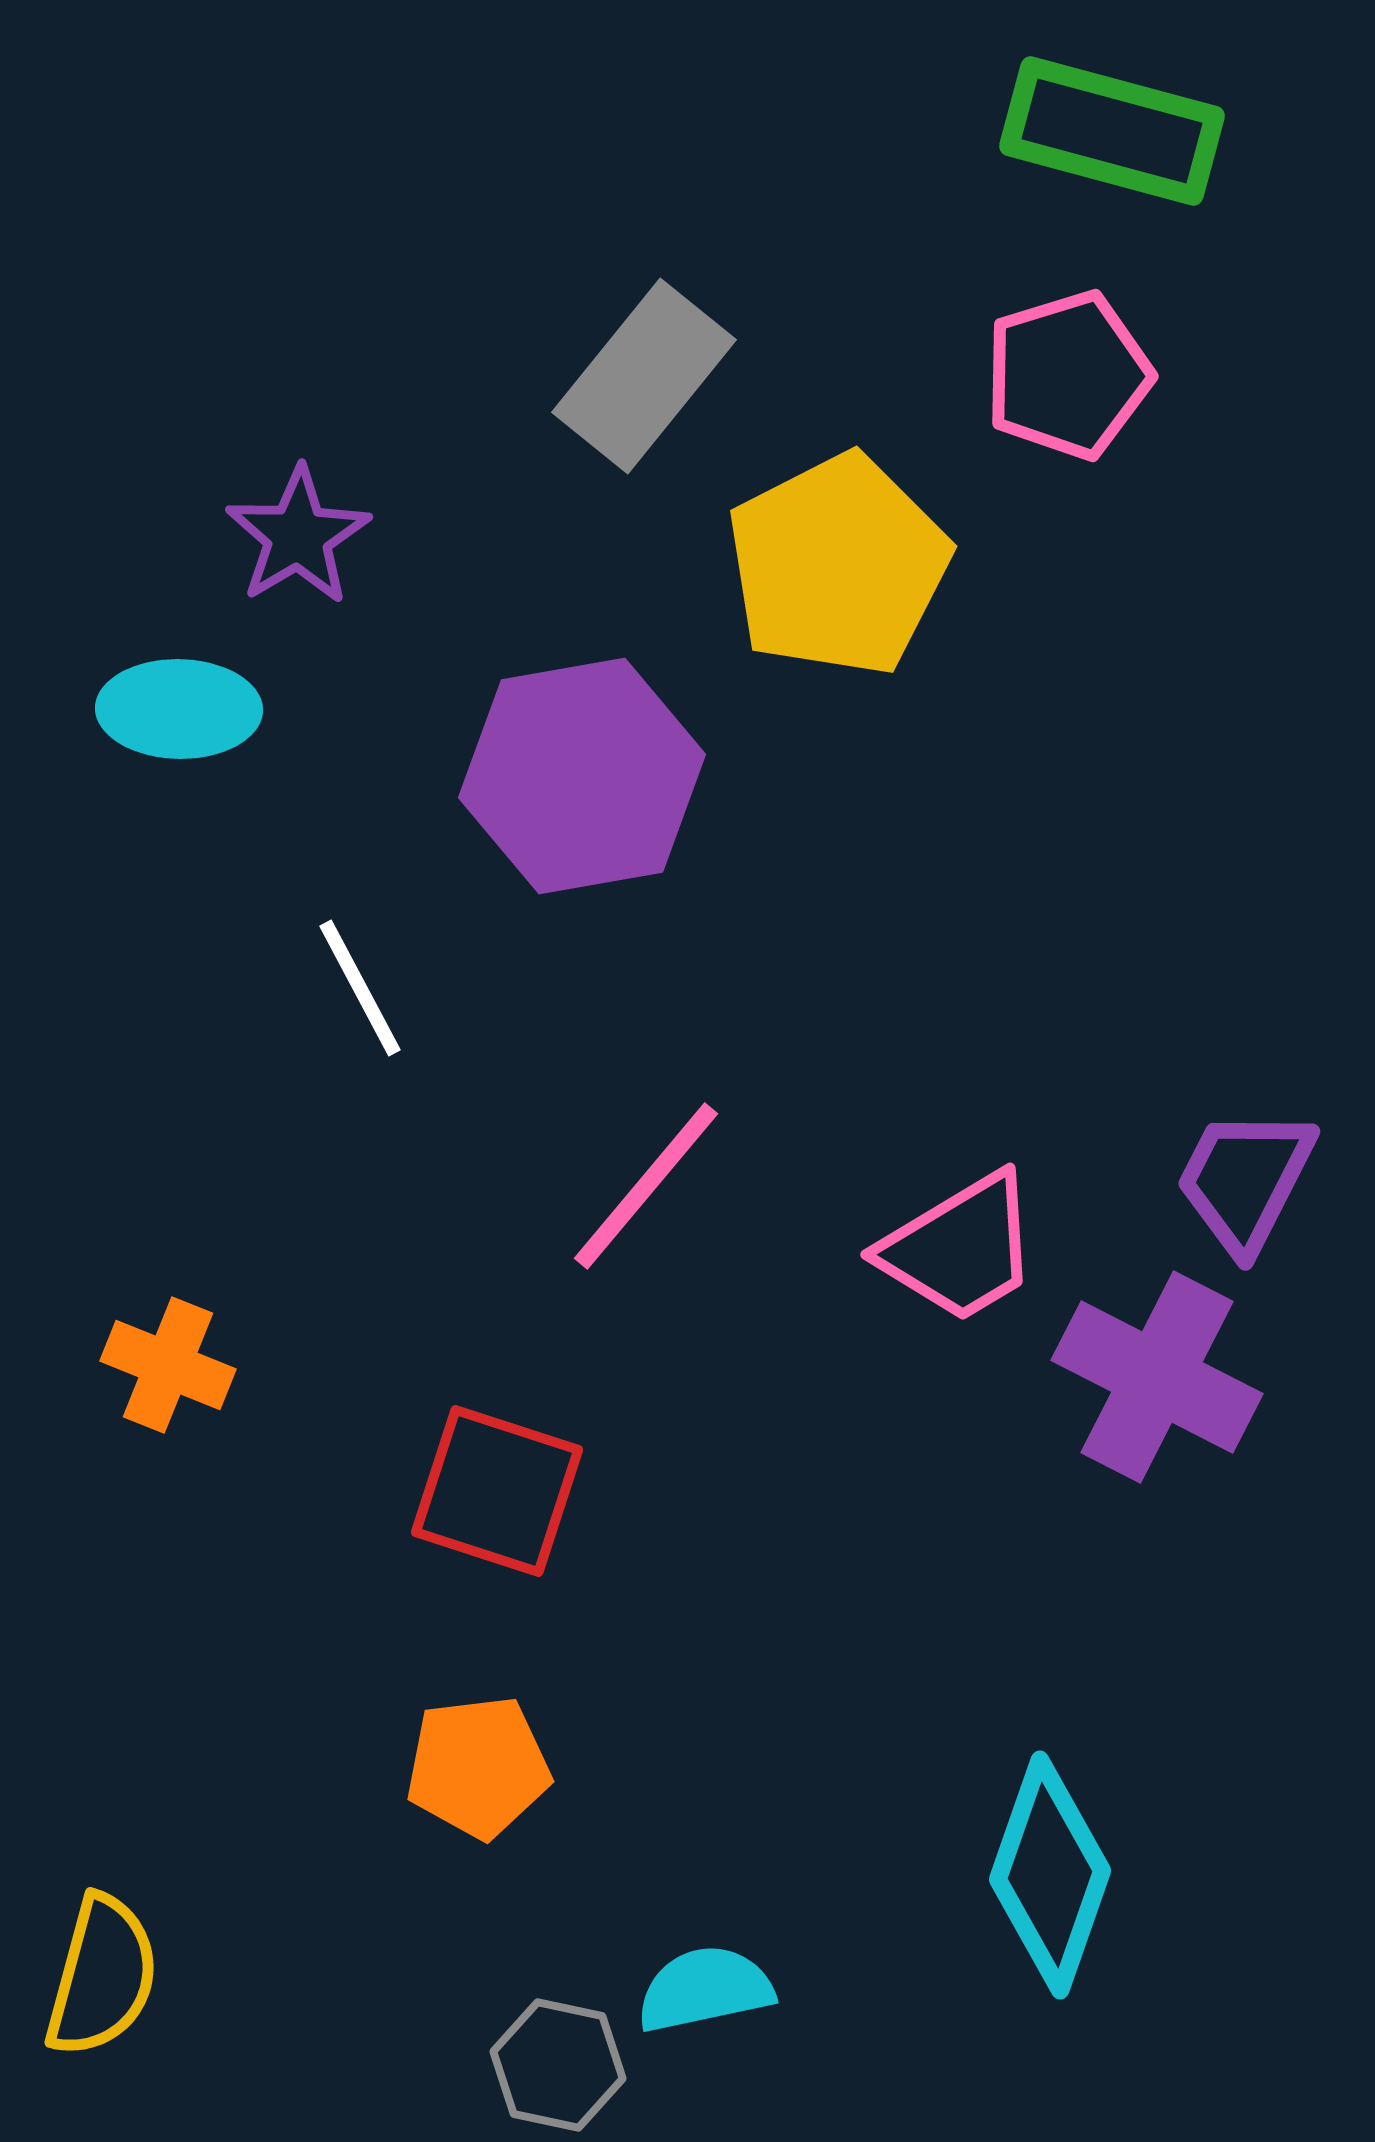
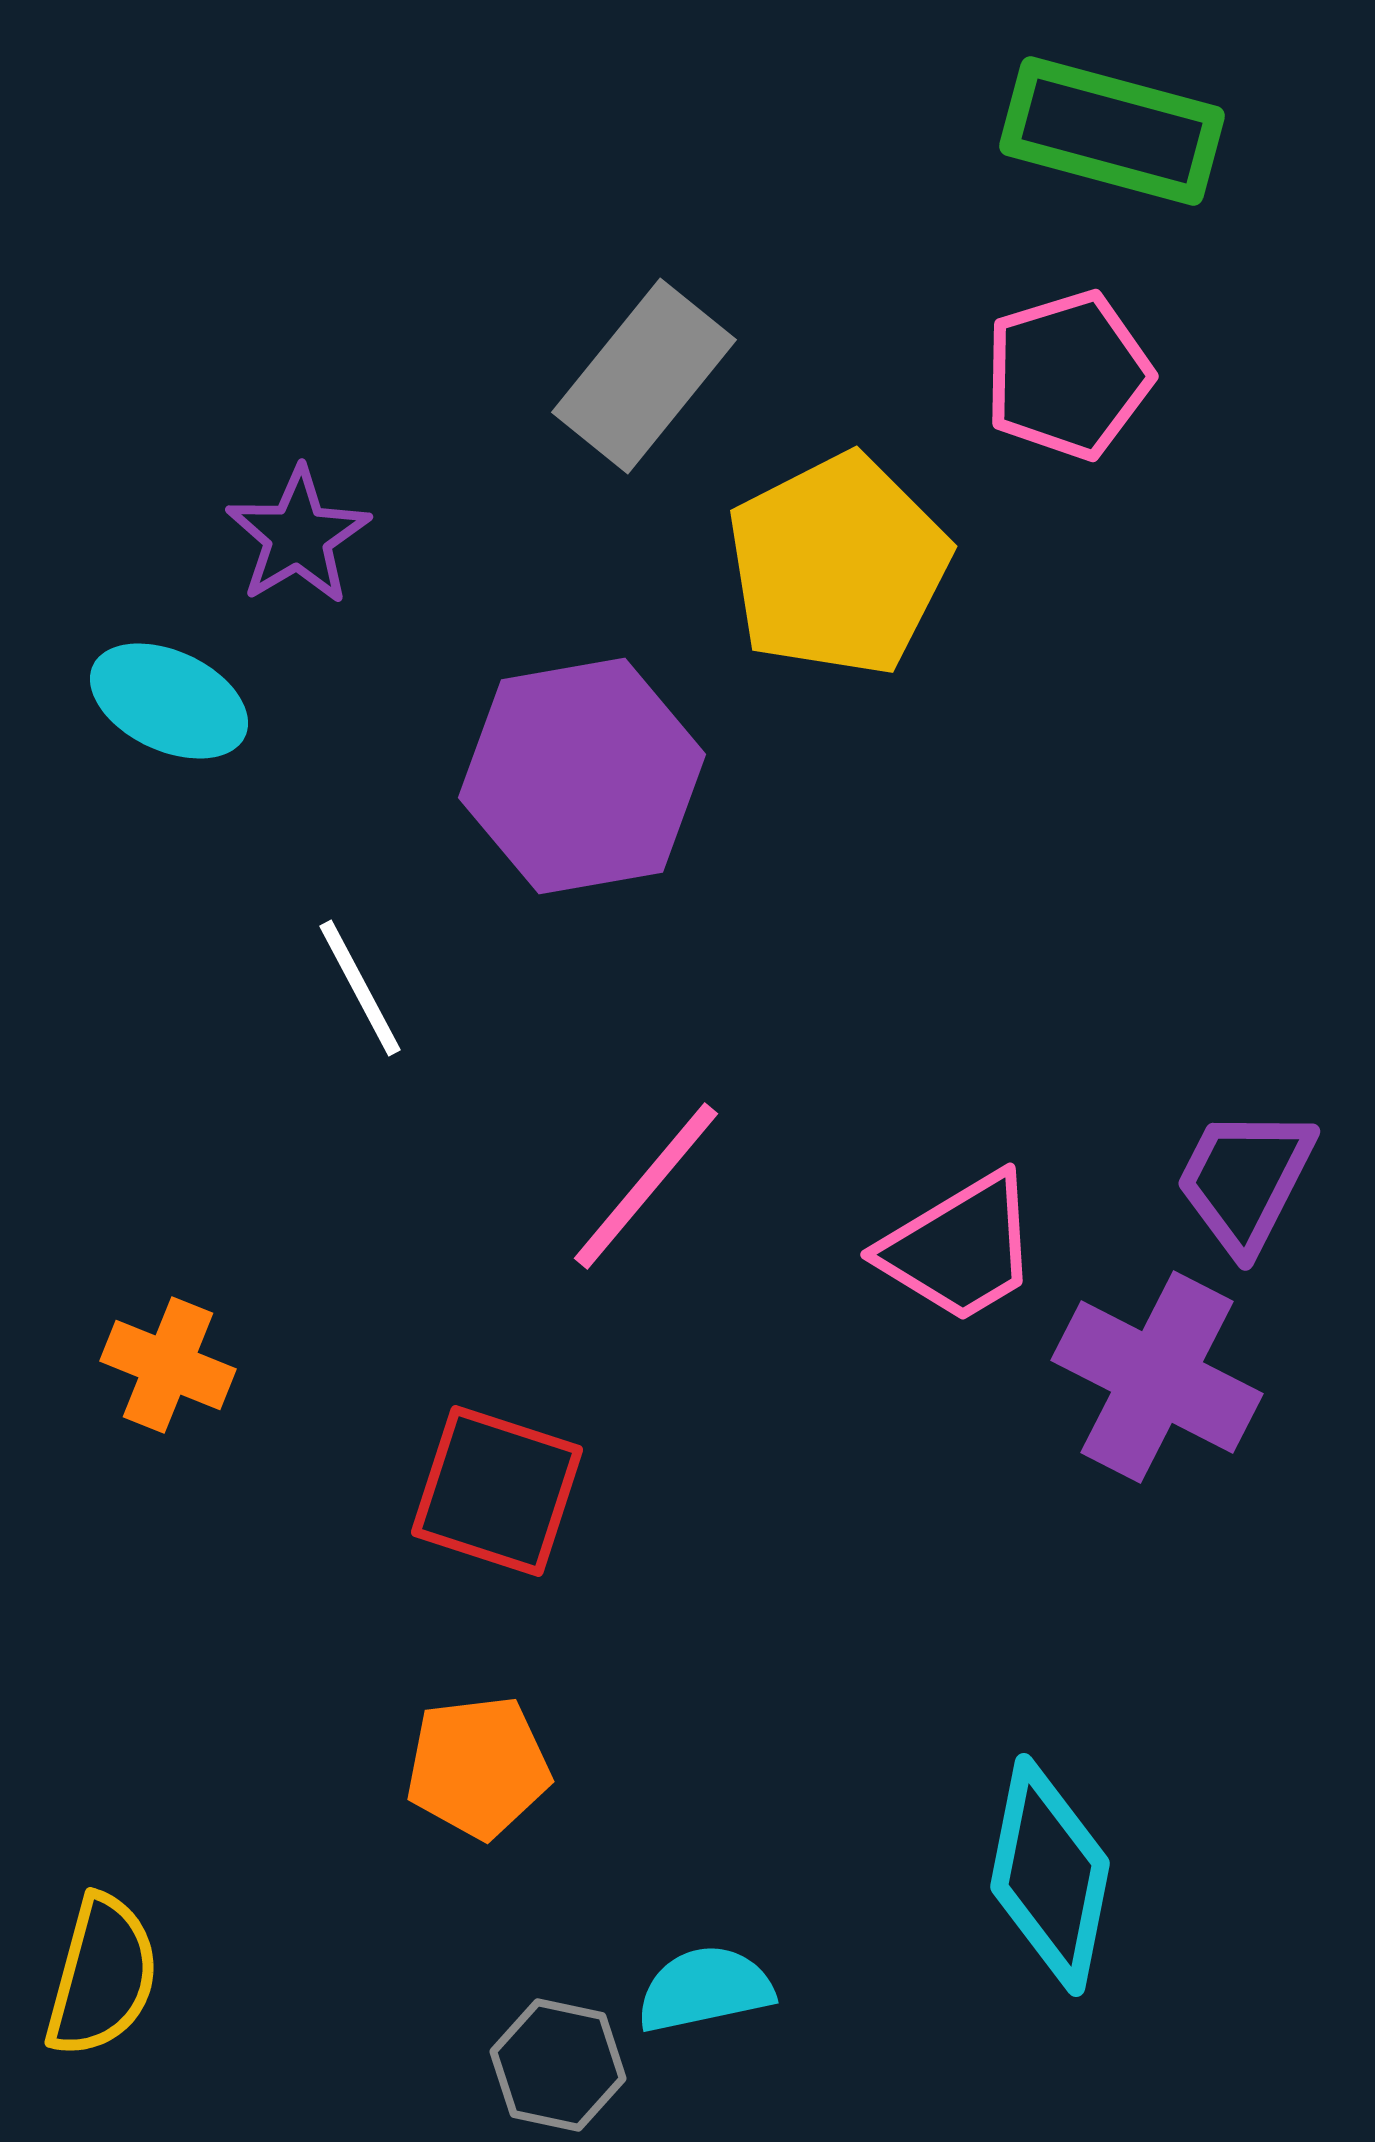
cyan ellipse: moved 10 px left, 8 px up; rotated 24 degrees clockwise
cyan diamond: rotated 8 degrees counterclockwise
